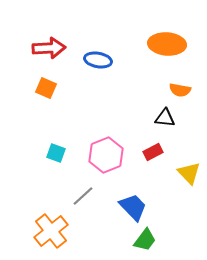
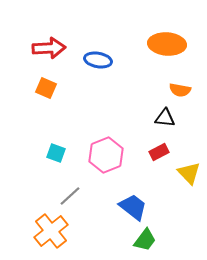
red rectangle: moved 6 px right
gray line: moved 13 px left
blue trapezoid: rotated 8 degrees counterclockwise
